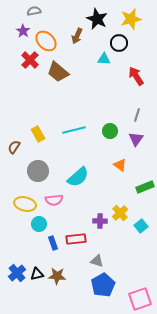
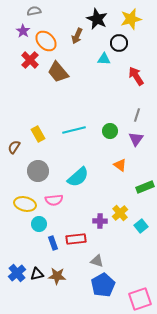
brown trapezoid: rotated 10 degrees clockwise
